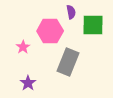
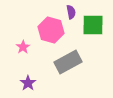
pink hexagon: moved 1 px right, 1 px up; rotated 15 degrees clockwise
gray rectangle: rotated 40 degrees clockwise
